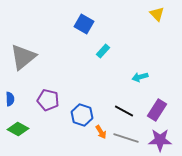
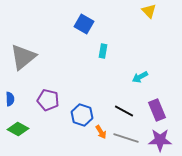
yellow triangle: moved 8 px left, 3 px up
cyan rectangle: rotated 32 degrees counterclockwise
cyan arrow: rotated 14 degrees counterclockwise
purple rectangle: rotated 55 degrees counterclockwise
